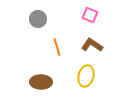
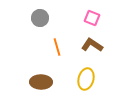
pink square: moved 2 px right, 3 px down
gray circle: moved 2 px right, 1 px up
yellow ellipse: moved 3 px down
